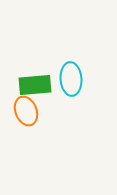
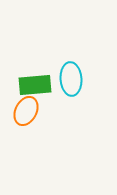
orange ellipse: rotated 48 degrees clockwise
